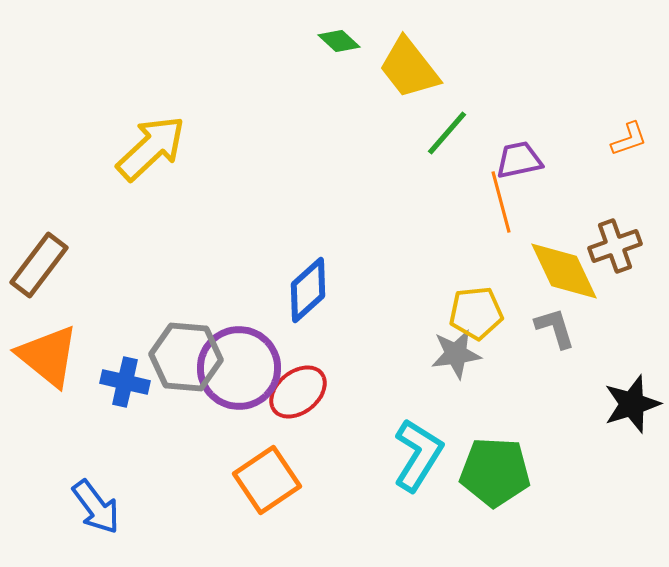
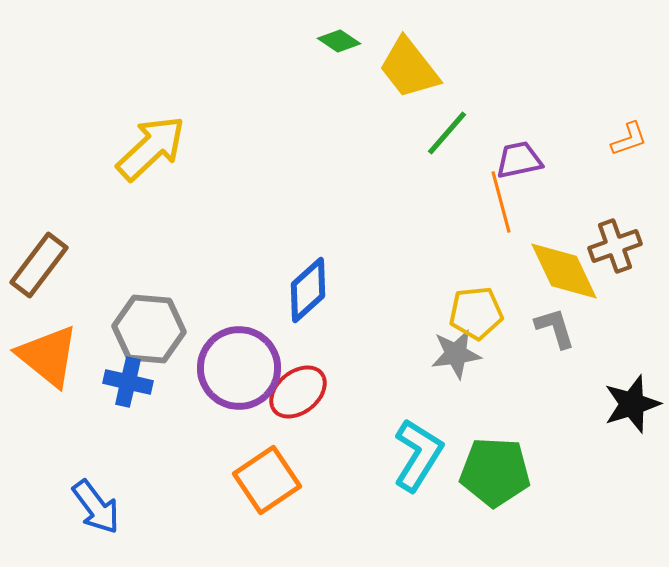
green diamond: rotated 9 degrees counterclockwise
gray hexagon: moved 37 px left, 28 px up
blue cross: moved 3 px right
